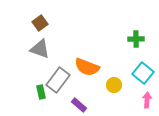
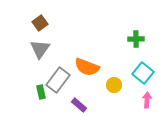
gray triangle: rotated 45 degrees clockwise
